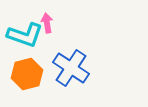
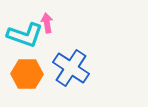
orange hexagon: rotated 16 degrees clockwise
